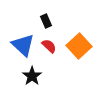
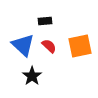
black rectangle: moved 1 px left; rotated 72 degrees counterclockwise
orange square: moved 1 px right; rotated 30 degrees clockwise
